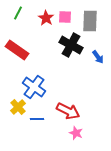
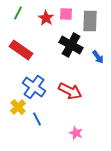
pink square: moved 1 px right, 3 px up
red rectangle: moved 4 px right
red arrow: moved 2 px right, 20 px up
blue line: rotated 64 degrees clockwise
